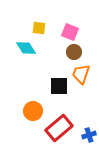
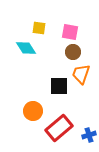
pink square: rotated 12 degrees counterclockwise
brown circle: moved 1 px left
